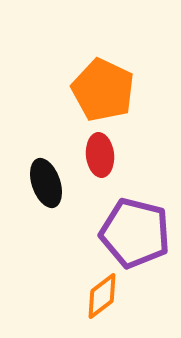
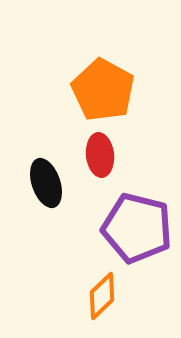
orange pentagon: rotated 4 degrees clockwise
purple pentagon: moved 2 px right, 5 px up
orange diamond: rotated 6 degrees counterclockwise
